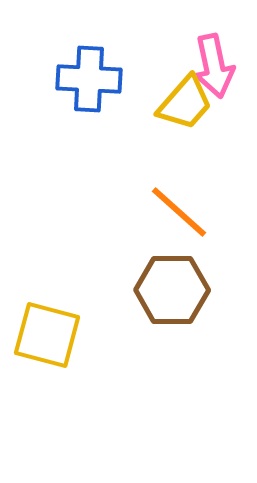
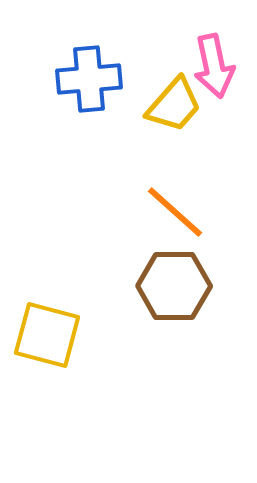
blue cross: rotated 8 degrees counterclockwise
yellow trapezoid: moved 11 px left, 2 px down
orange line: moved 4 px left
brown hexagon: moved 2 px right, 4 px up
